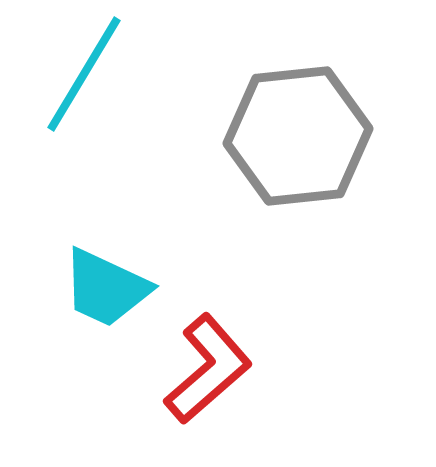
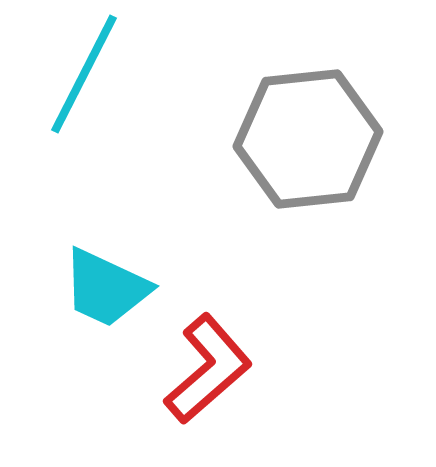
cyan line: rotated 4 degrees counterclockwise
gray hexagon: moved 10 px right, 3 px down
